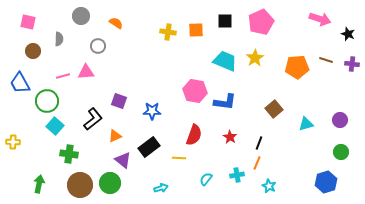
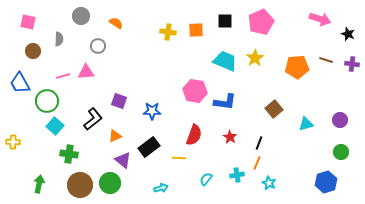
cyan star at (269, 186): moved 3 px up
